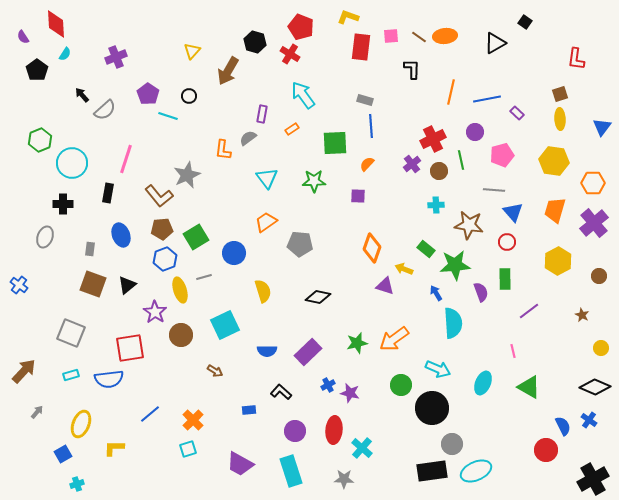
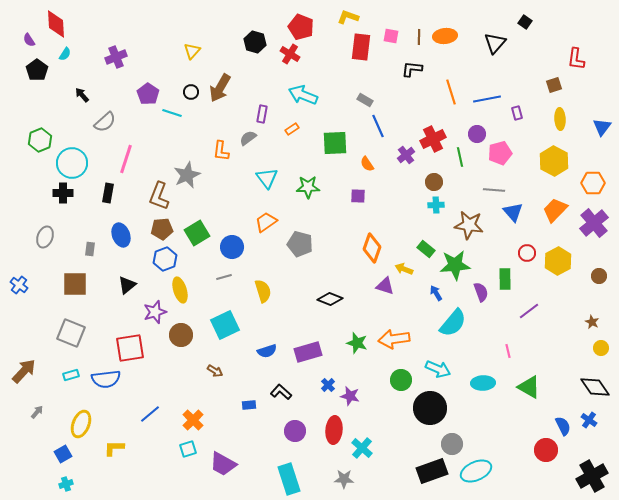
pink square at (391, 36): rotated 14 degrees clockwise
purple semicircle at (23, 37): moved 6 px right, 3 px down
brown line at (419, 37): rotated 56 degrees clockwise
black triangle at (495, 43): rotated 20 degrees counterclockwise
black L-shape at (412, 69): rotated 85 degrees counterclockwise
brown arrow at (228, 71): moved 8 px left, 17 px down
orange line at (451, 92): rotated 30 degrees counterclockwise
brown square at (560, 94): moved 6 px left, 9 px up
cyan arrow at (303, 95): rotated 32 degrees counterclockwise
black circle at (189, 96): moved 2 px right, 4 px up
gray rectangle at (365, 100): rotated 14 degrees clockwise
gray semicircle at (105, 110): moved 12 px down
purple rectangle at (517, 113): rotated 32 degrees clockwise
cyan line at (168, 116): moved 4 px right, 3 px up
blue line at (371, 126): moved 7 px right; rotated 20 degrees counterclockwise
purple circle at (475, 132): moved 2 px right, 2 px down
orange L-shape at (223, 150): moved 2 px left, 1 px down
pink pentagon at (502, 155): moved 2 px left, 2 px up
green line at (461, 160): moved 1 px left, 3 px up
yellow hexagon at (554, 161): rotated 20 degrees clockwise
orange semicircle at (367, 164): rotated 77 degrees counterclockwise
purple cross at (412, 164): moved 6 px left, 9 px up
brown circle at (439, 171): moved 5 px left, 11 px down
green star at (314, 181): moved 6 px left, 6 px down
brown L-shape at (159, 196): rotated 60 degrees clockwise
black cross at (63, 204): moved 11 px up
orange trapezoid at (555, 210): rotated 28 degrees clockwise
green square at (196, 237): moved 1 px right, 4 px up
red circle at (507, 242): moved 20 px right, 11 px down
gray pentagon at (300, 244): rotated 10 degrees clockwise
blue circle at (234, 253): moved 2 px left, 6 px up
gray line at (204, 277): moved 20 px right
brown square at (93, 284): moved 18 px left; rotated 20 degrees counterclockwise
black diamond at (318, 297): moved 12 px right, 2 px down; rotated 10 degrees clockwise
purple star at (155, 312): rotated 20 degrees clockwise
brown star at (582, 315): moved 10 px right, 7 px down
cyan semicircle at (453, 323): rotated 44 degrees clockwise
orange arrow at (394, 339): rotated 28 degrees clockwise
green star at (357, 343): rotated 30 degrees clockwise
blue semicircle at (267, 351): rotated 18 degrees counterclockwise
pink line at (513, 351): moved 5 px left
purple rectangle at (308, 352): rotated 28 degrees clockwise
blue semicircle at (109, 379): moved 3 px left
cyan ellipse at (483, 383): rotated 65 degrees clockwise
blue cross at (328, 385): rotated 16 degrees counterclockwise
green circle at (401, 385): moved 5 px up
black diamond at (595, 387): rotated 32 degrees clockwise
purple star at (350, 393): moved 3 px down
black circle at (432, 408): moved 2 px left
blue rectangle at (249, 410): moved 5 px up
purple trapezoid at (240, 464): moved 17 px left
cyan rectangle at (291, 471): moved 2 px left, 8 px down
black rectangle at (432, 471): rotated 12 degrees counterclockwise
black cross at (593, 479): moved 1 px left, 3 px up
cyan cross at (77, 484): moved 11 px left
